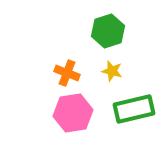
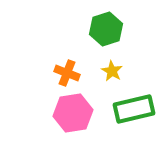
green hexagon: moved 2 px left, 2 px up
yellow star: rotated 15 degrees clockwise
